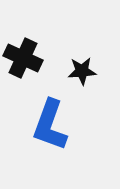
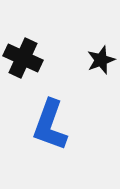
black star: moved 19 px right, 11 px up; rotated 16 degrees counterclockwise
